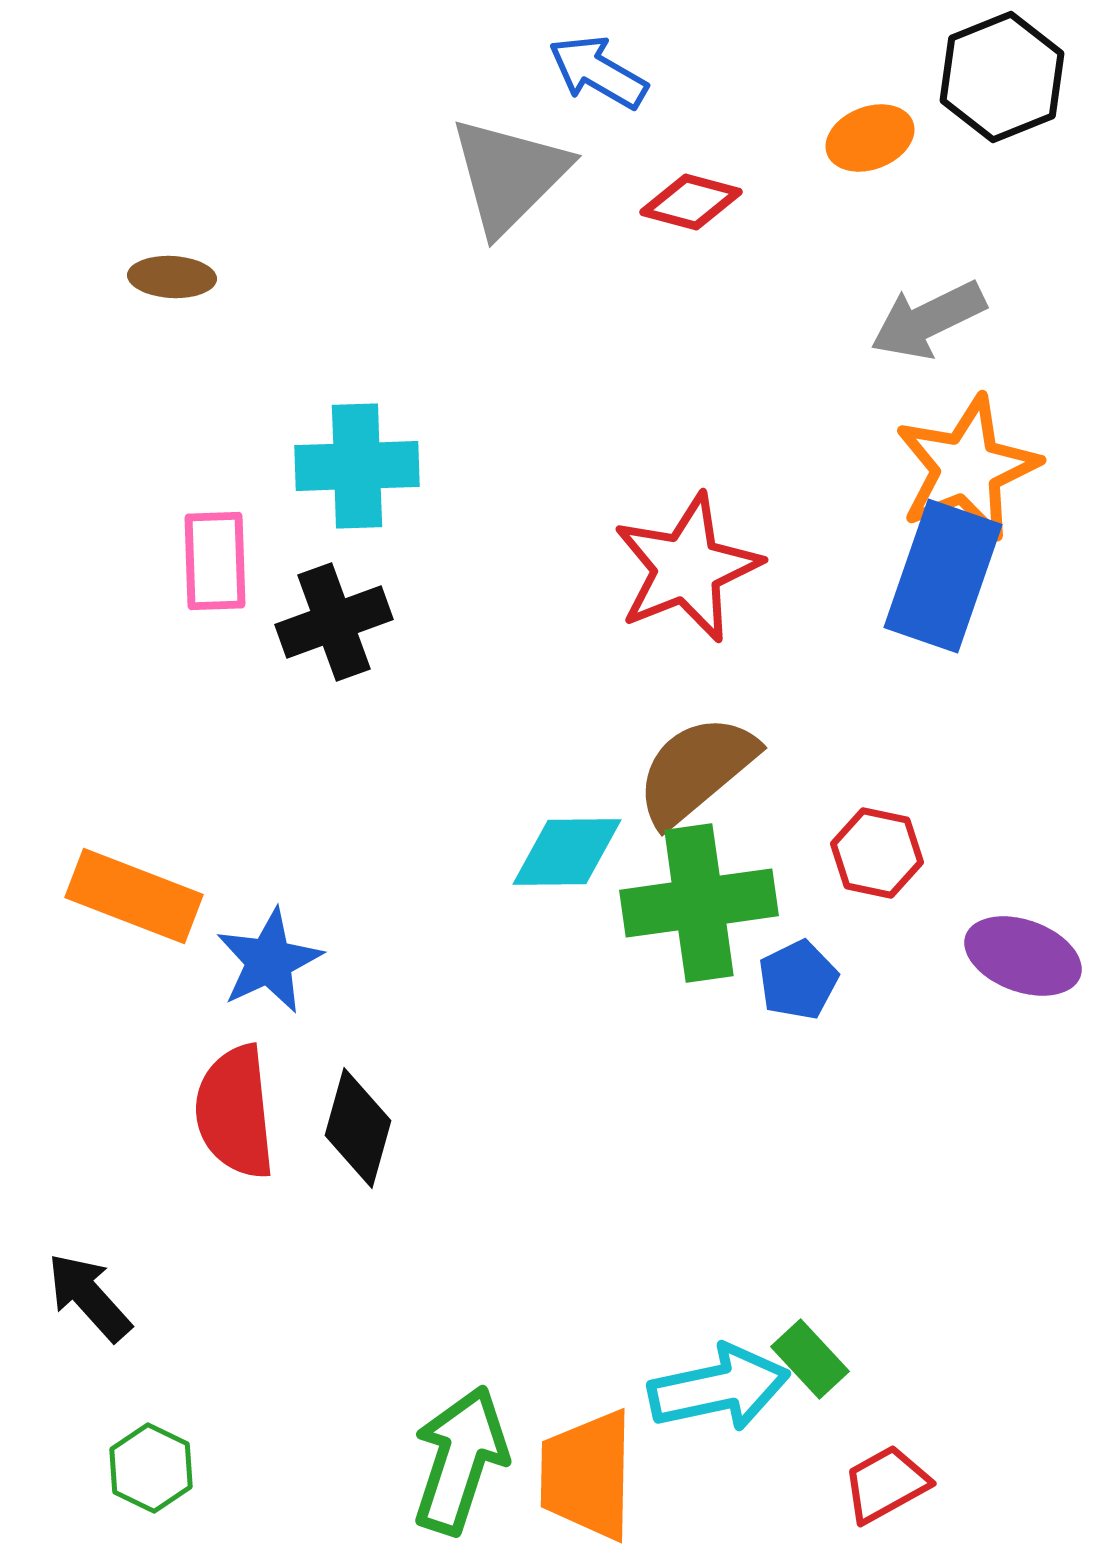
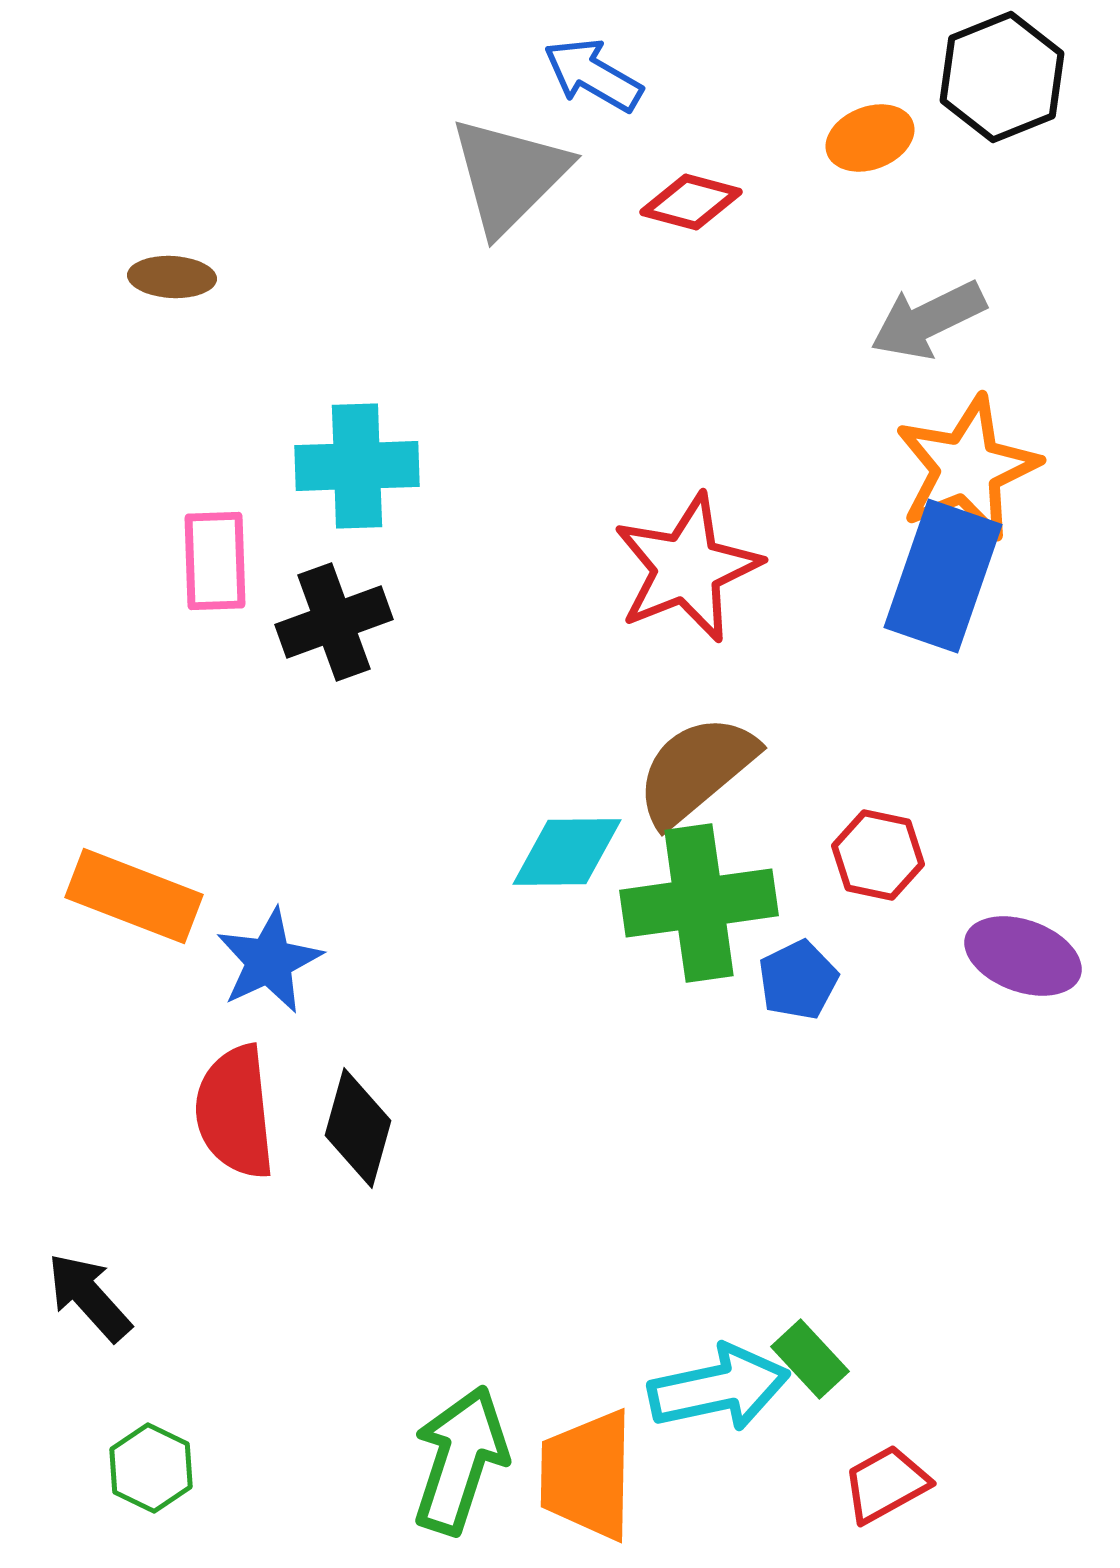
blue arrow: moved 5 px left, 3 px down
red hexagon: moved 1 px right, 2 px down
